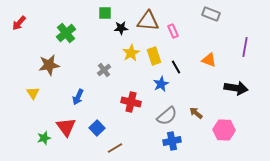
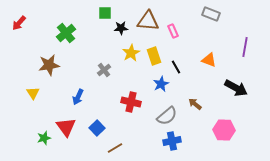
black arrow: rotated 20 degrees clockwise
brown arrow: moved 1 px left, 9 px up
